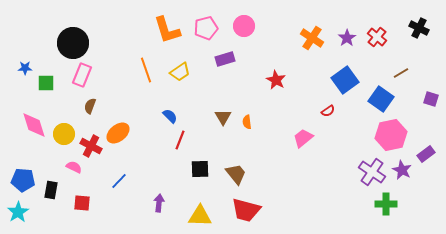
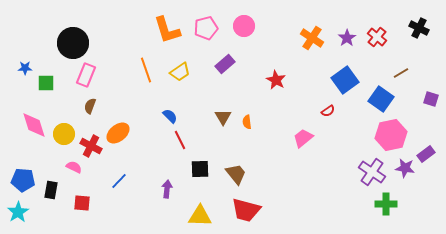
purple rectangle at (225, 59): moved 5 px down; rotated 24 degrees counterclockwise
pink rectangle at (82, 75): moved 4 px right
red line at (180, 140): rotated 48 degrees counterclockwise
purple star at (402, 170): moved 3 px right, 2 px up; rotated 18 degrees counterclockwise
purple arrow at (159, 203): moved 8 px right, 14 px up
